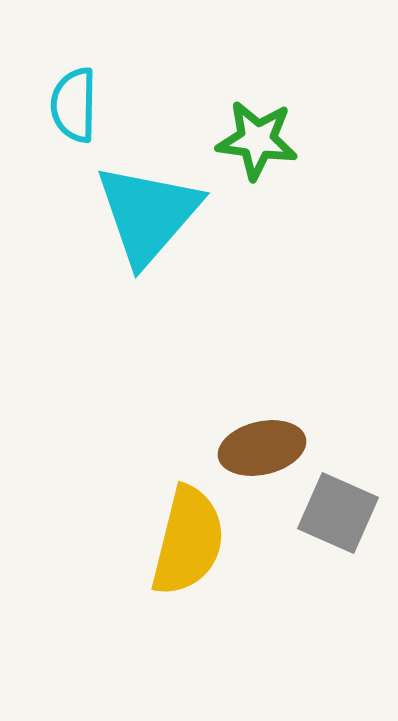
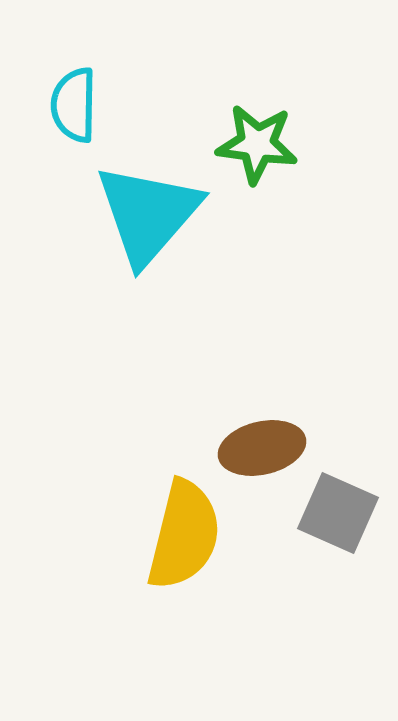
green star: moved 4 px down
yellow semicircle: moved 4 px left, 6 px up
